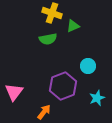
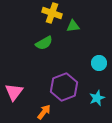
green triangle: rotated 16 degrees clockwise
green semicircle: moved 4 px left, 4 px down; rotated 18 degrees counterclockwise
cyan circle: moved 11 px right, 3 px up
purple hexagon: moved 1 px right, 1 px down
